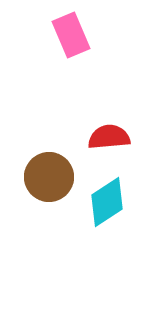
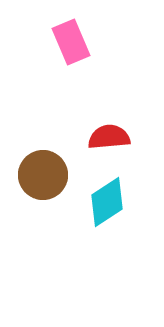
pink rectangle: moved 7 px down
brown circle: moved 6 px left, 2 px up
